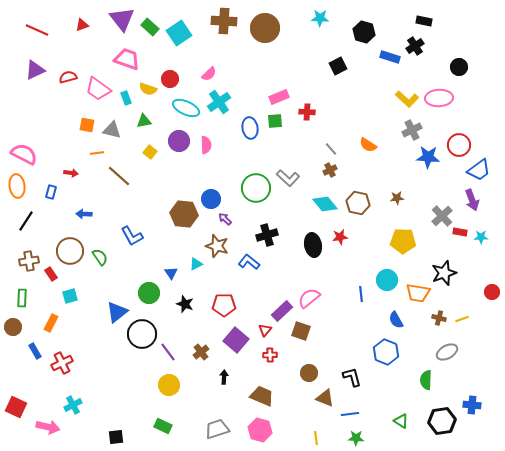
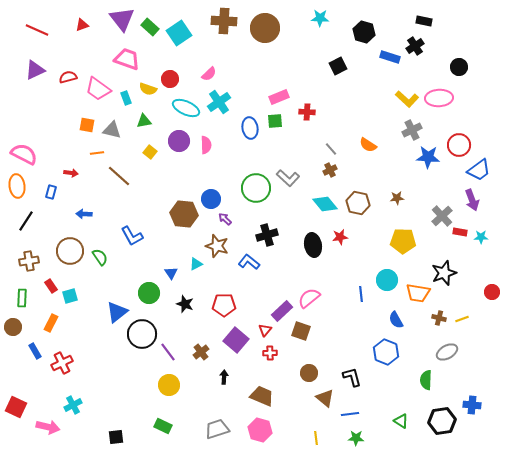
red rectangle at (51, 274): moved 12 px down
red cross at (270, 355): moved 2 px up
brown triangle at (325, 398): rotated 18 degrees clockwise
